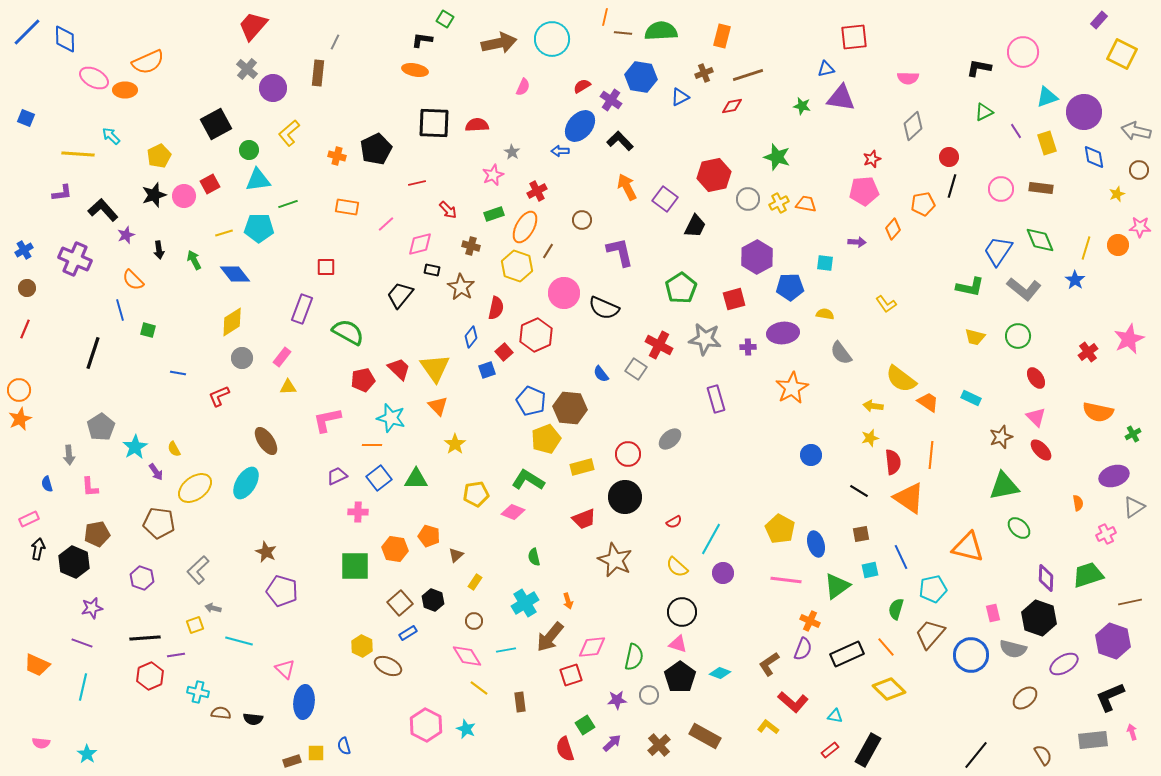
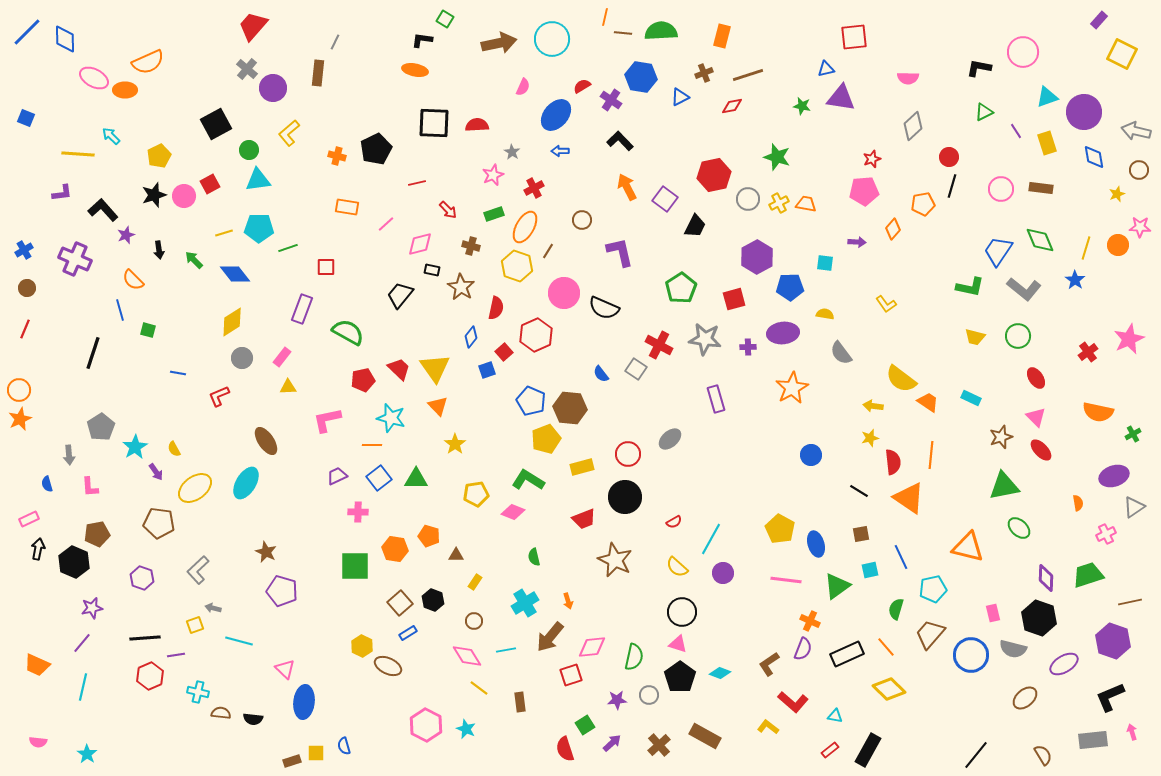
blue ellipse at (580, 126): moved 24 px left, 11 px up
red cross at (537, 191): moved 3 px left, 3 px up
green line at (288, 204): moved 44 px down
green arrow at (194, 260): rotated 18 degrees counterclockwise
brown triangle at (456, 555): rotated 42 degrees clockwise
purple line at (82, 643): rotated 70 degrees counterclockwise
pink semicircle at (41, 743): moved 3 px left, 1 px up
